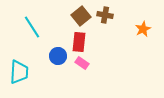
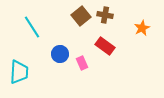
orange star: moved 1 px left, 1 px up
red rectangle: moved 26 px right, 4 px down; rotated 60 degrees counterclockwise
blue circle: moved 2 px right, 2 px up
pink rectangle: rotated 32 degrees clockwise
